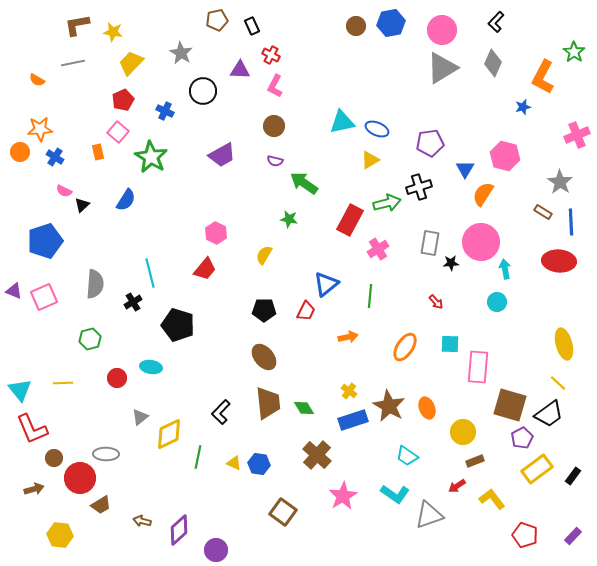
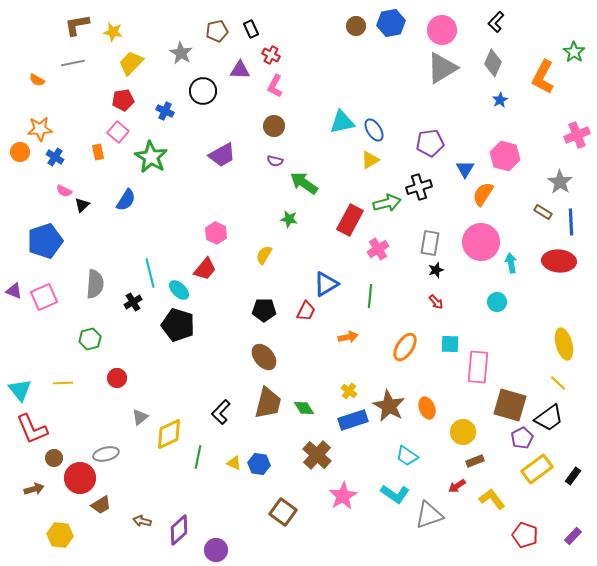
brown pentagon at (217, 20): moved 11 px down
black rectangle at (252, 26): moved 1 px left, 3 px down
red pentagon at (123, 100): rotated 15 degrees clockwise
blue star at (523, 107): moved 23 px left, 7 px up; rotated 14 degrees counterclockwise
blue ellipse at (377, 129): moved 3 px left, 1 px down; rotated 35 degrees clockwise
black star at (451, 263): moved 15 px left, 7 px down; rotated 14 degrees counterclockwise
cyan arrow at (505, 269): moved 6 px right, 6 px up
blue triangle at (326, 284): rotated 8 degrees clockwise
cyan ellipse at (151, 367): moved 28 px right, 77 px up; rotated 35 degrees clockwise
brown trapezoid at (268, 403): rotated 20 degrees clockwise
black trapezoid at (549, 414): moved 4 px down
gray ellipse at (106, 454): rotated 15 degrees counterclockwise
